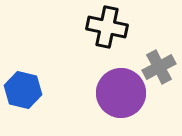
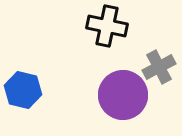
black cross: moved 1 px up
purple circle: moved 2 px right, 2 px down
